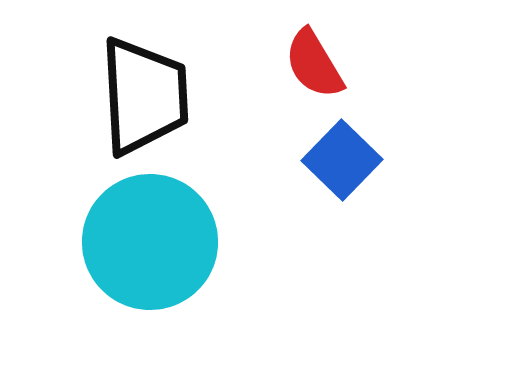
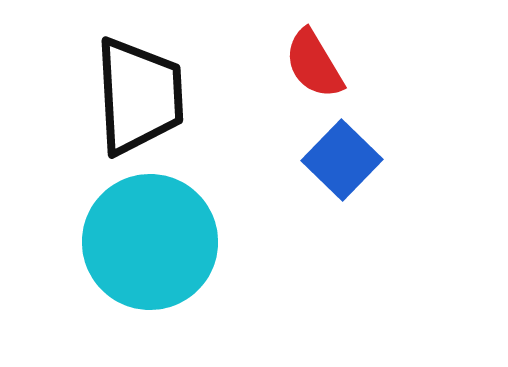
black trapezoid: moved 5 px left
